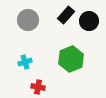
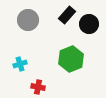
black rectangle: moved 1 px right
black circle: moved 3 px down
cyan cross: moved 5 px left, 2 px down
